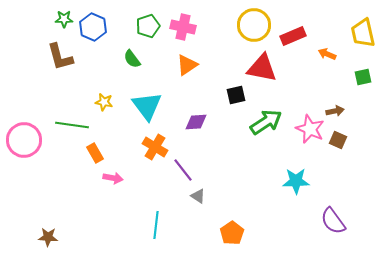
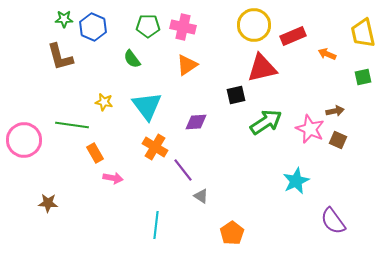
green pentagon: rotated 20 degrees clockwise
red triangle: rotated 24 degrees counterclockwise
cyan star: rotated 24 degrees counterclockwise
gray triangle: moved 3 px right
brown star: moved 34 px up
